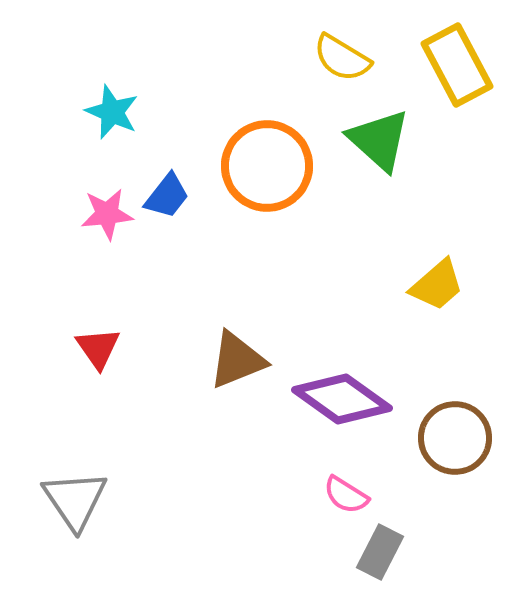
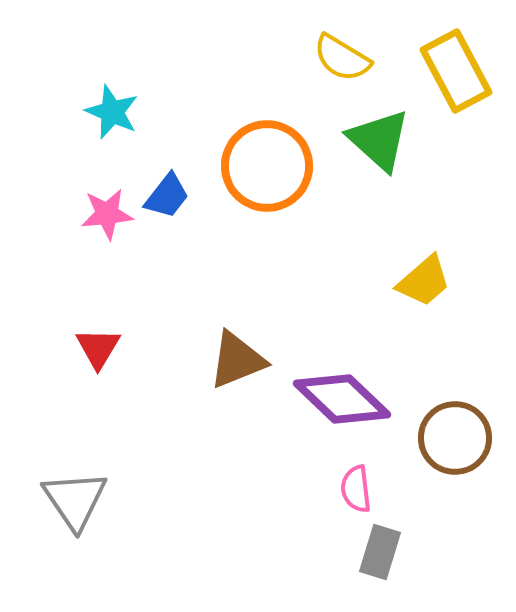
yellow rectangle: moved 1 px left, 6 px down
yellow trapezoid: moved 13 px left, 4 px up
red triangle: rotated 6 degrees clockwise
purple diamond: rotated 8 degrees clockwise
pink semicircle: moved 10 px right, 6 px up; rotated 51 degrees clockwise
gray rectangle: rotated 10 degrees counterclockwise
